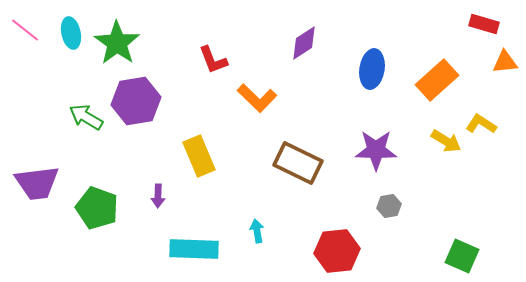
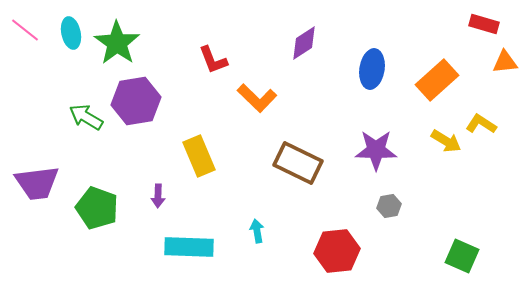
cyan rectangle: moved 5 px left, 2 px up
